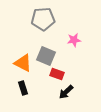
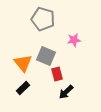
gray pentagon: rotated 20 degrees clockwise
orange triangle: rotated 24 degrees clockwise
red rectangle: rotated 56 degrees clockwise
black rectangle: rotated 64 degrees clockwise
